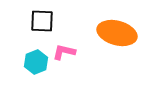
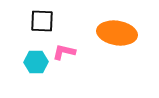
orange ellipse: rotated 6 degrees counterclockwise
cyan hexagon: rotated 20 degrees clockwise
